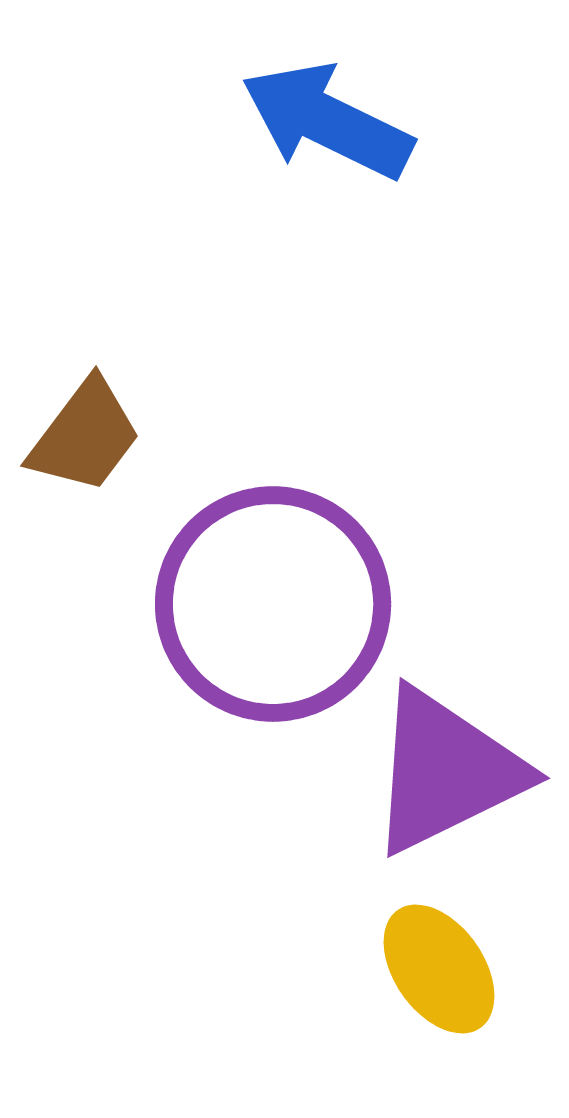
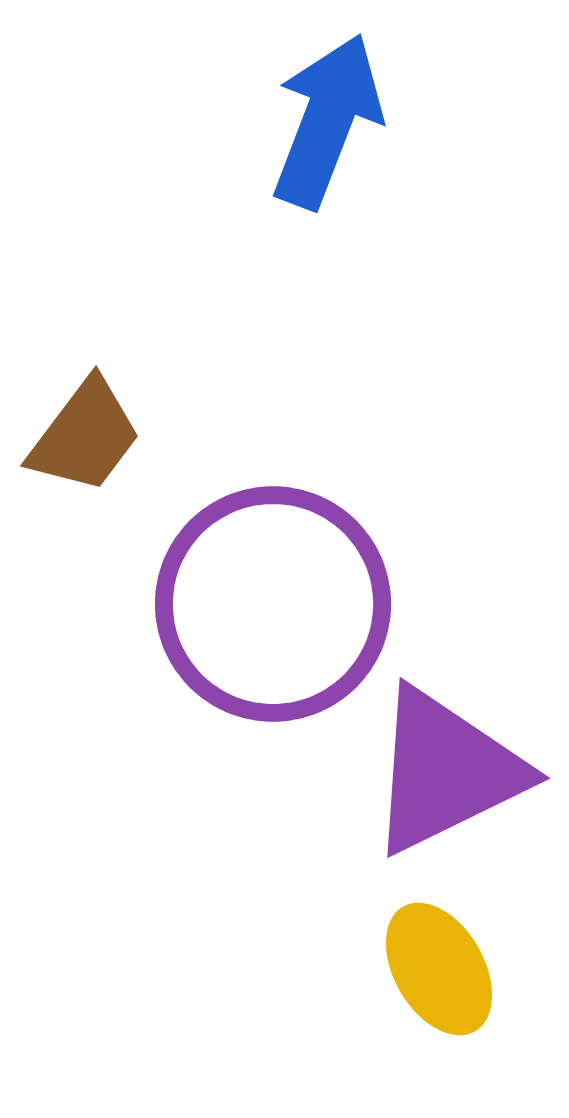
blue arrow: rotated 85 degrees clockwise
yellow ellipse: rotated 5 degrees clockwise
